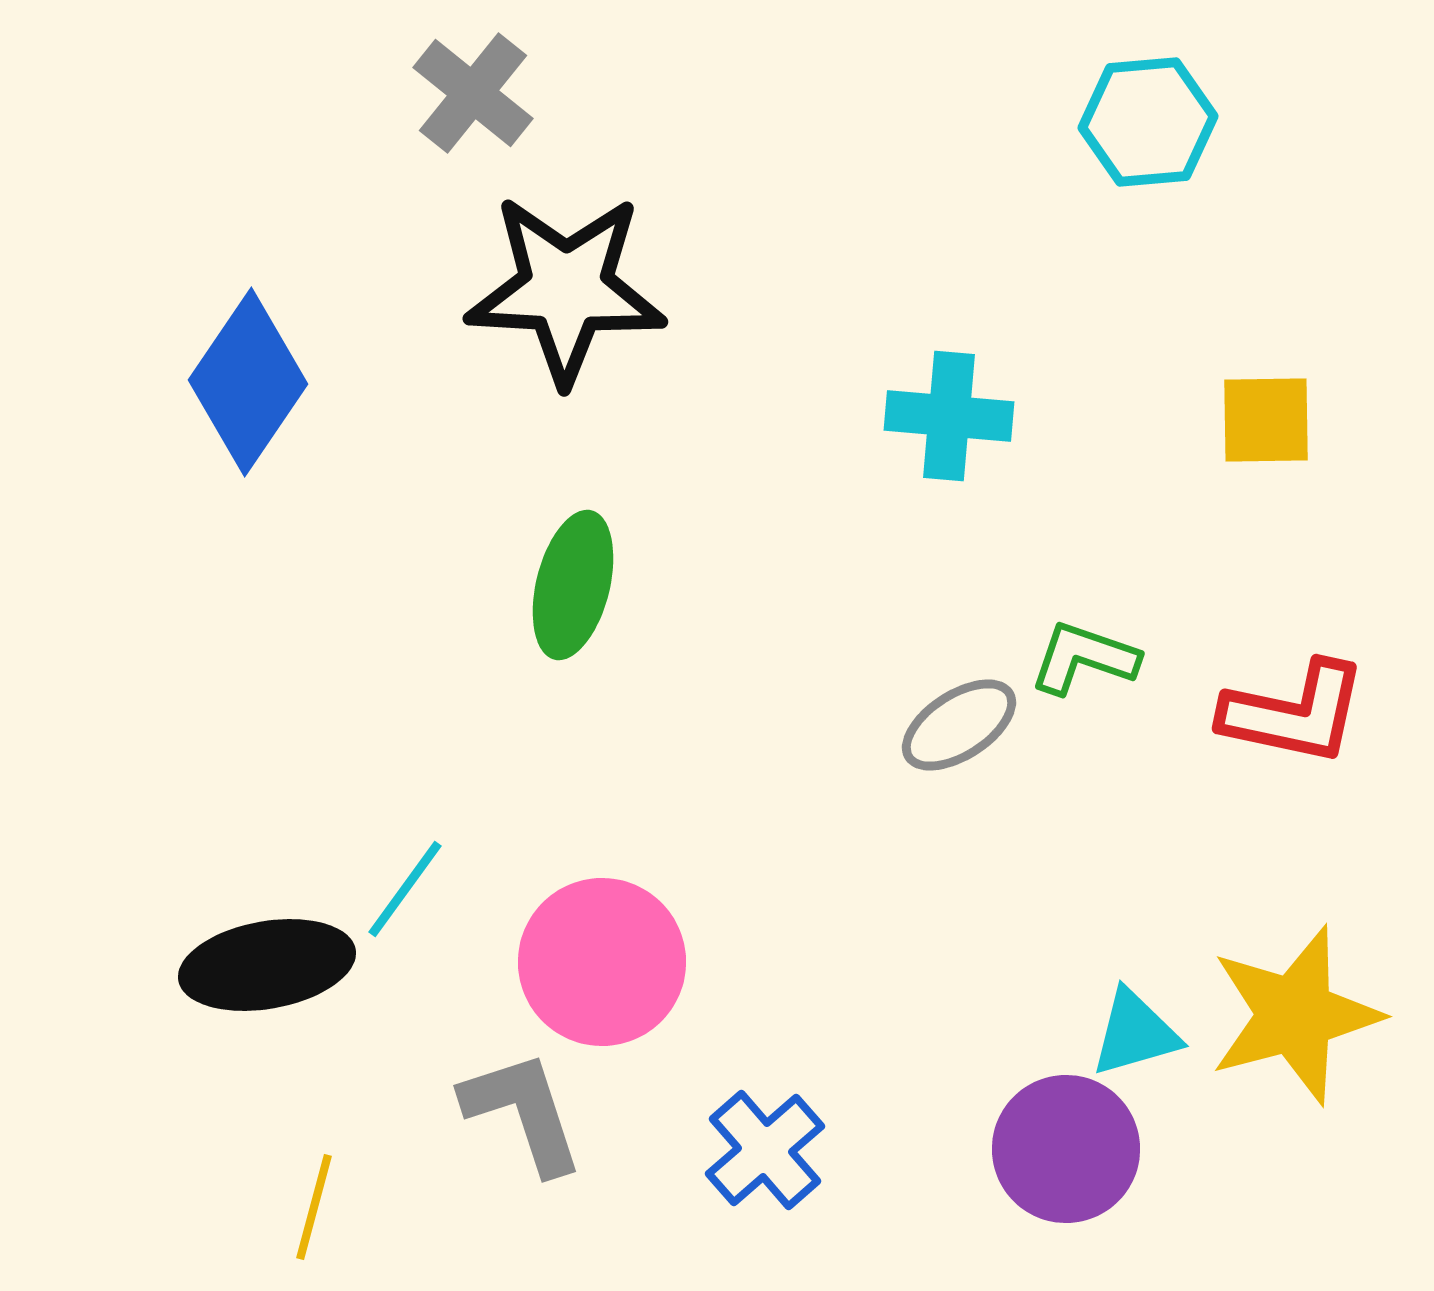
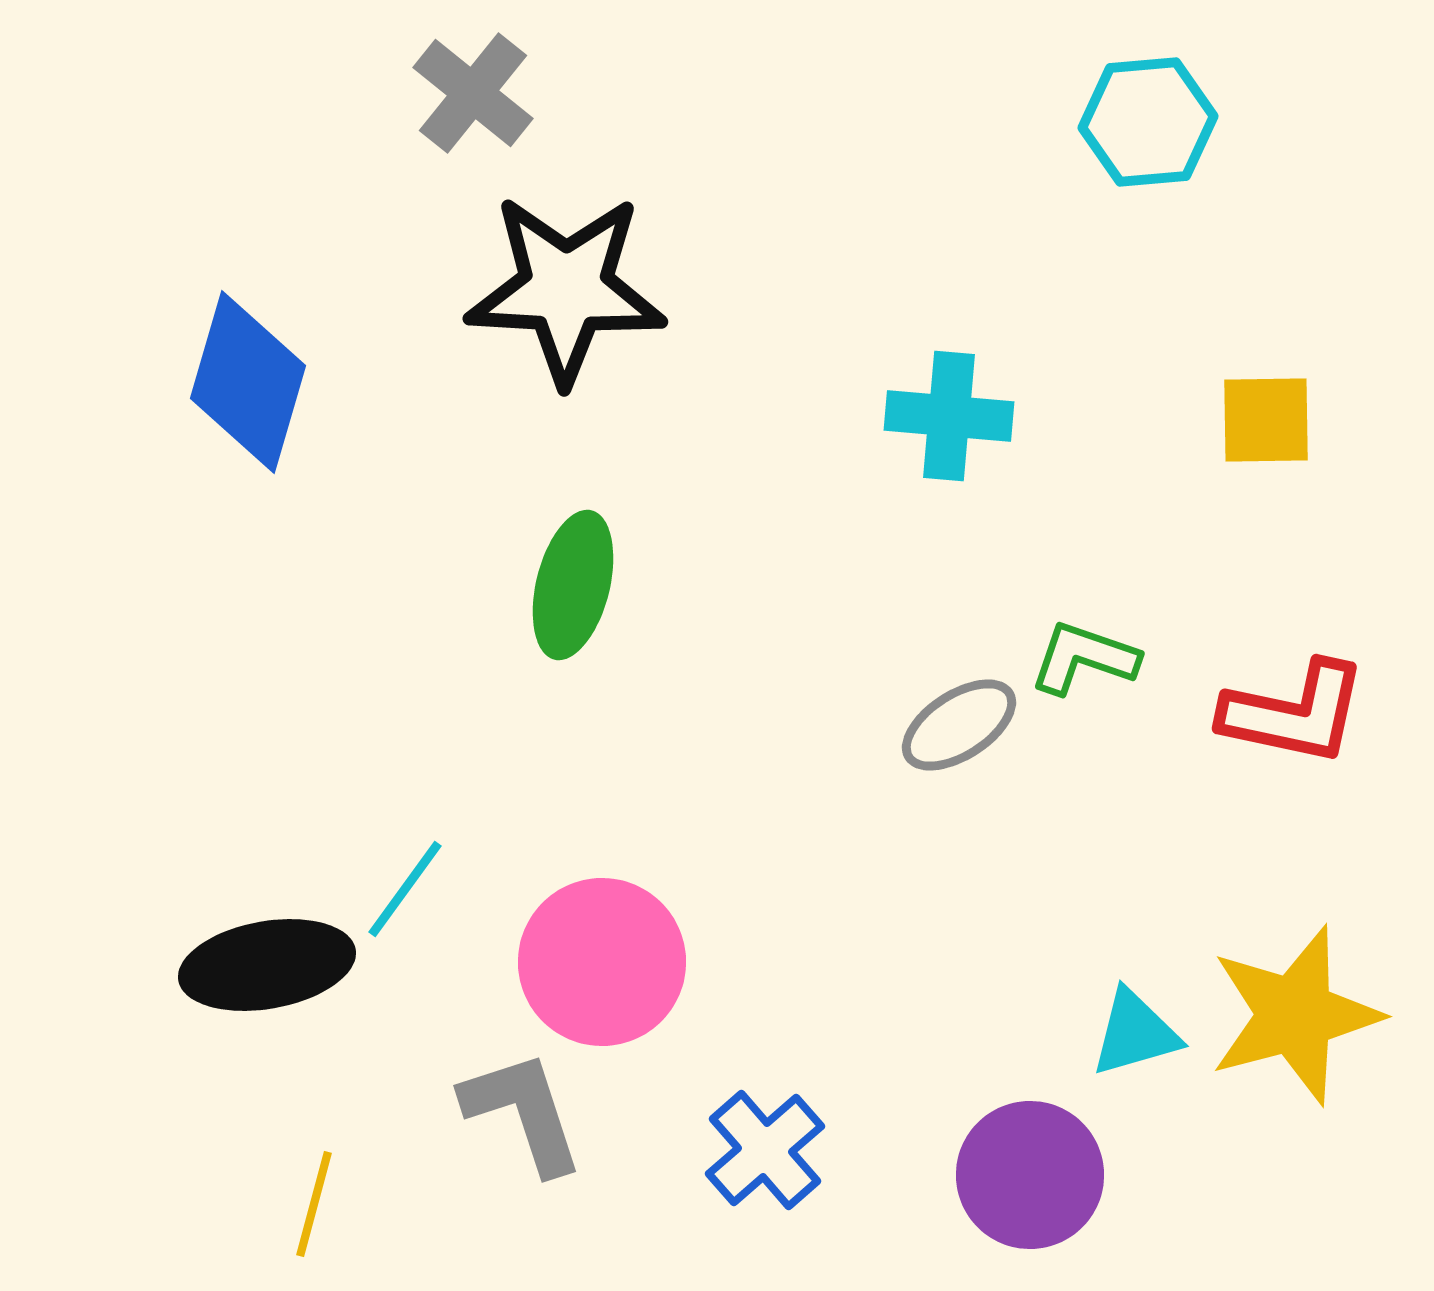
blue diamond: rotated 18 degrees counterclockwise
purple circle: moved 36 px left, 26 px down
yellow line: moved 3 px up
